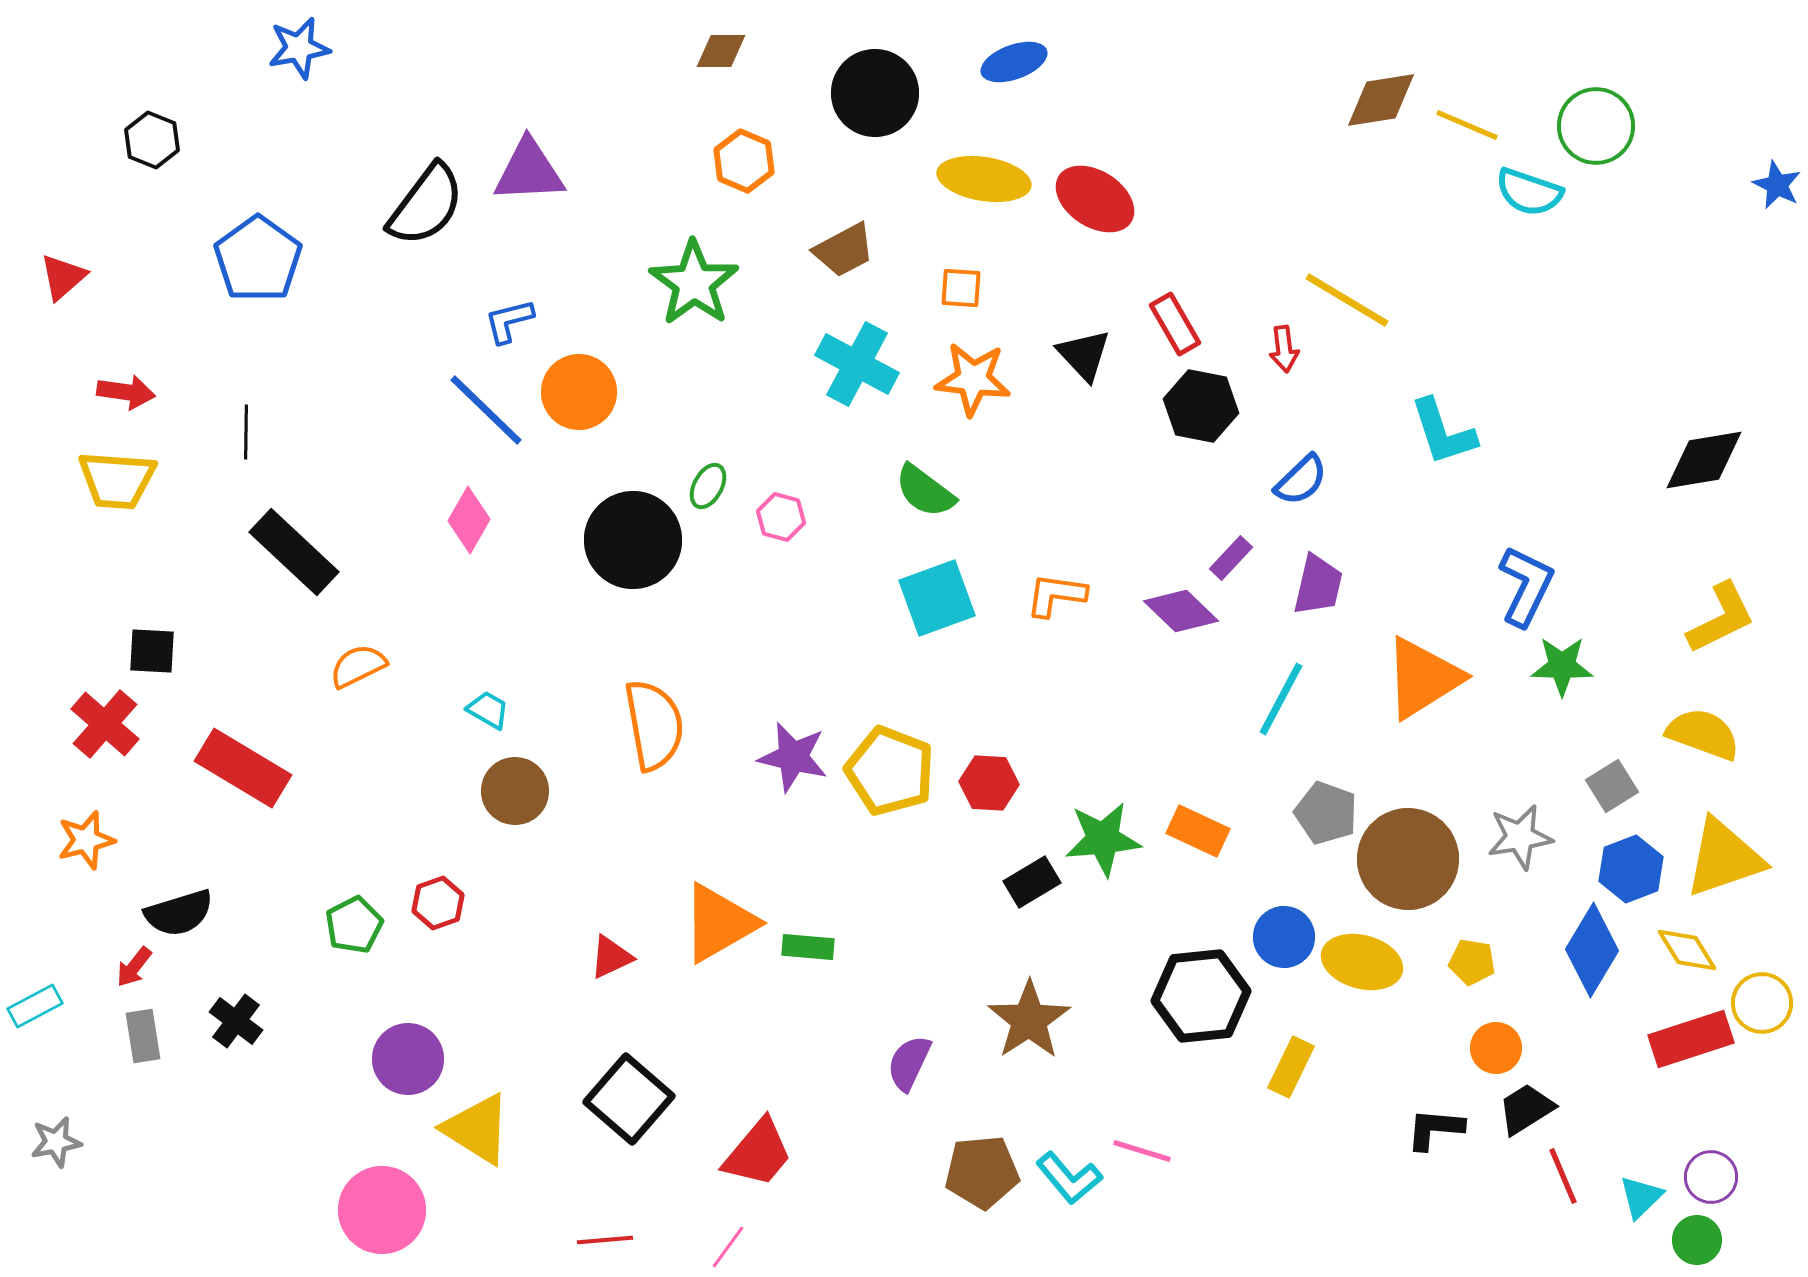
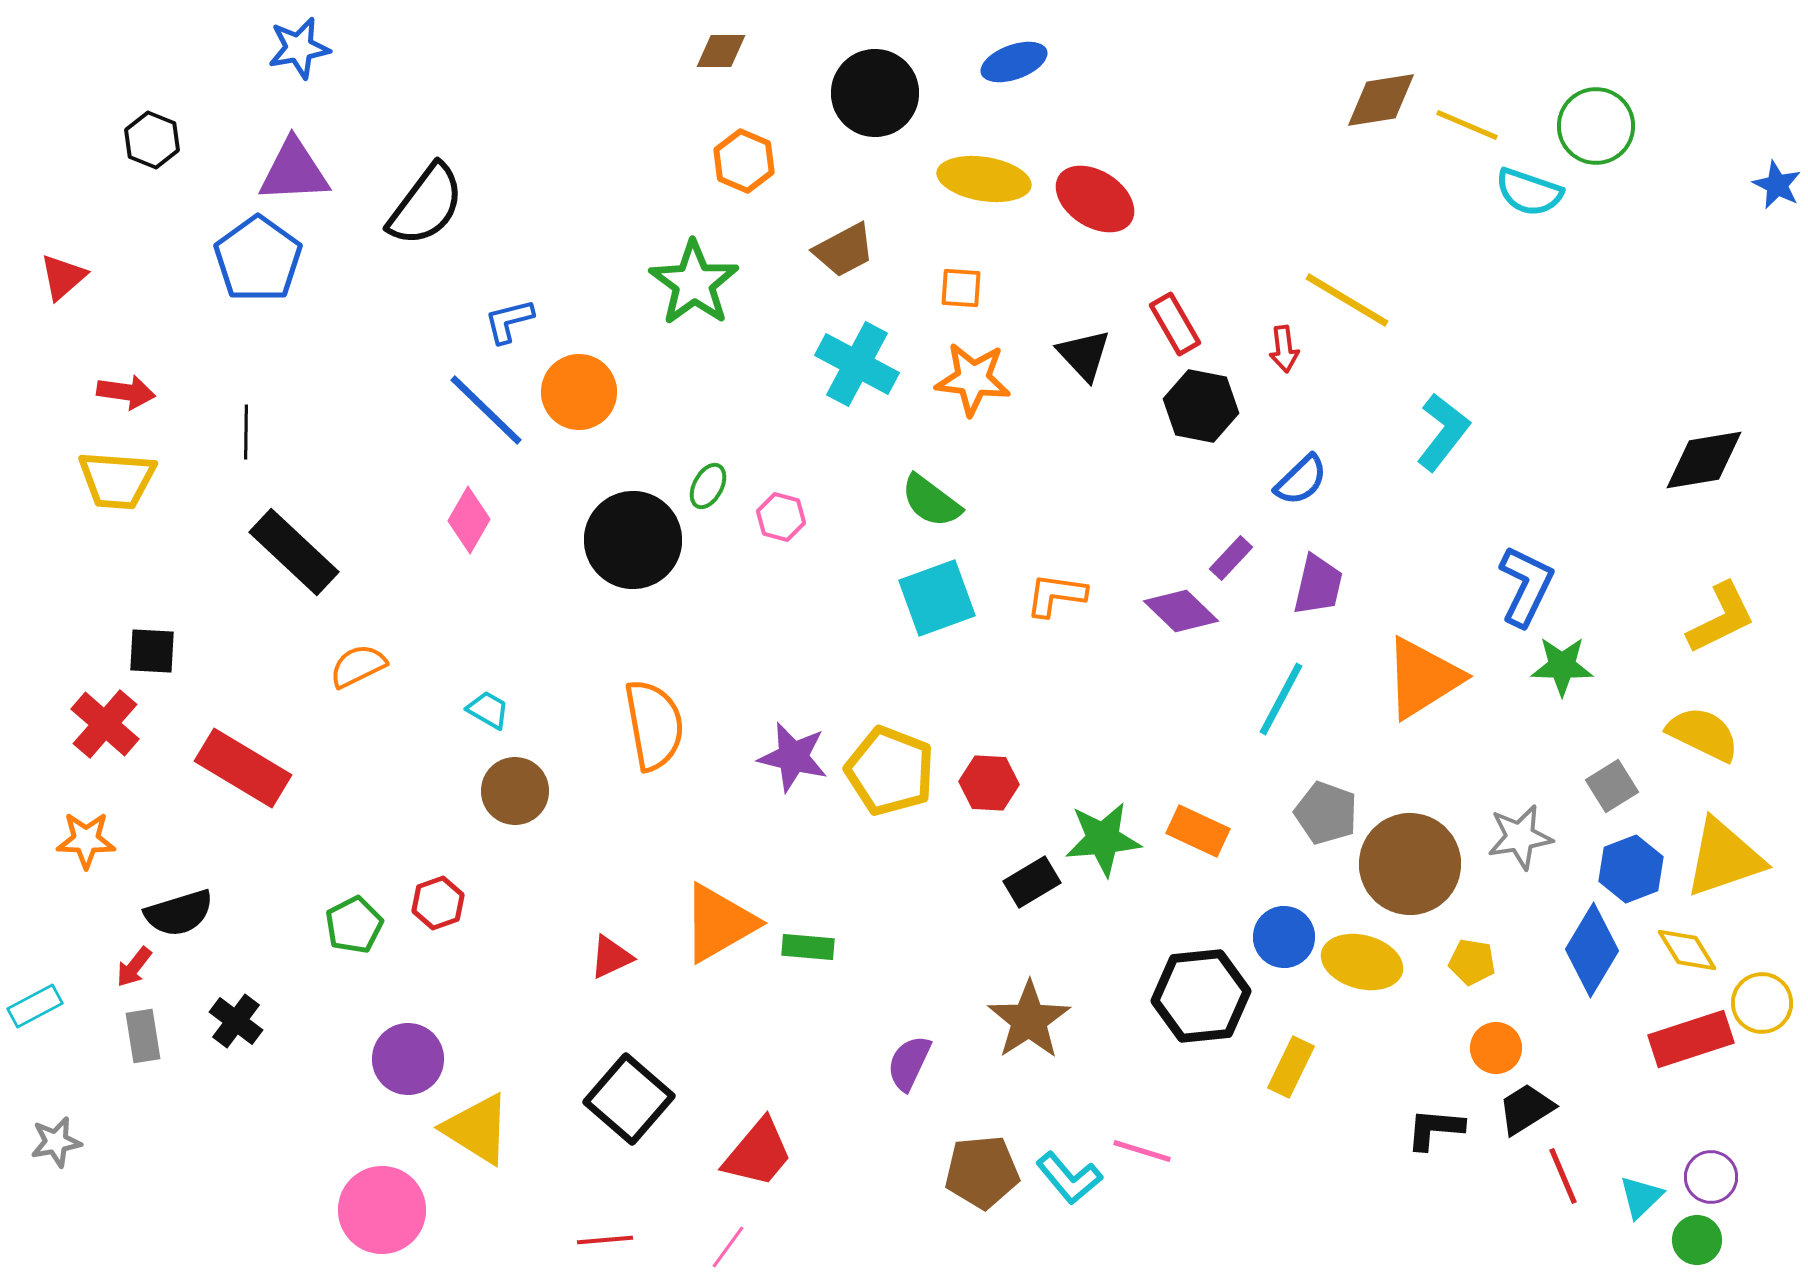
purple triangle at (529, 171): moved 235 px left
cyan L-shape at (1443, 432): rotated 124 degrees counterclockwise
green semicircle at (925, 491): moved 6 px right, 10 px down
yellow semicircle at (1703, 734): rotated 6 degrees clockwise
orange star at (86, 840): rotated 16 degrees clockwise
brown circle at (1408, 859): moved 2 px right, 5 px down
